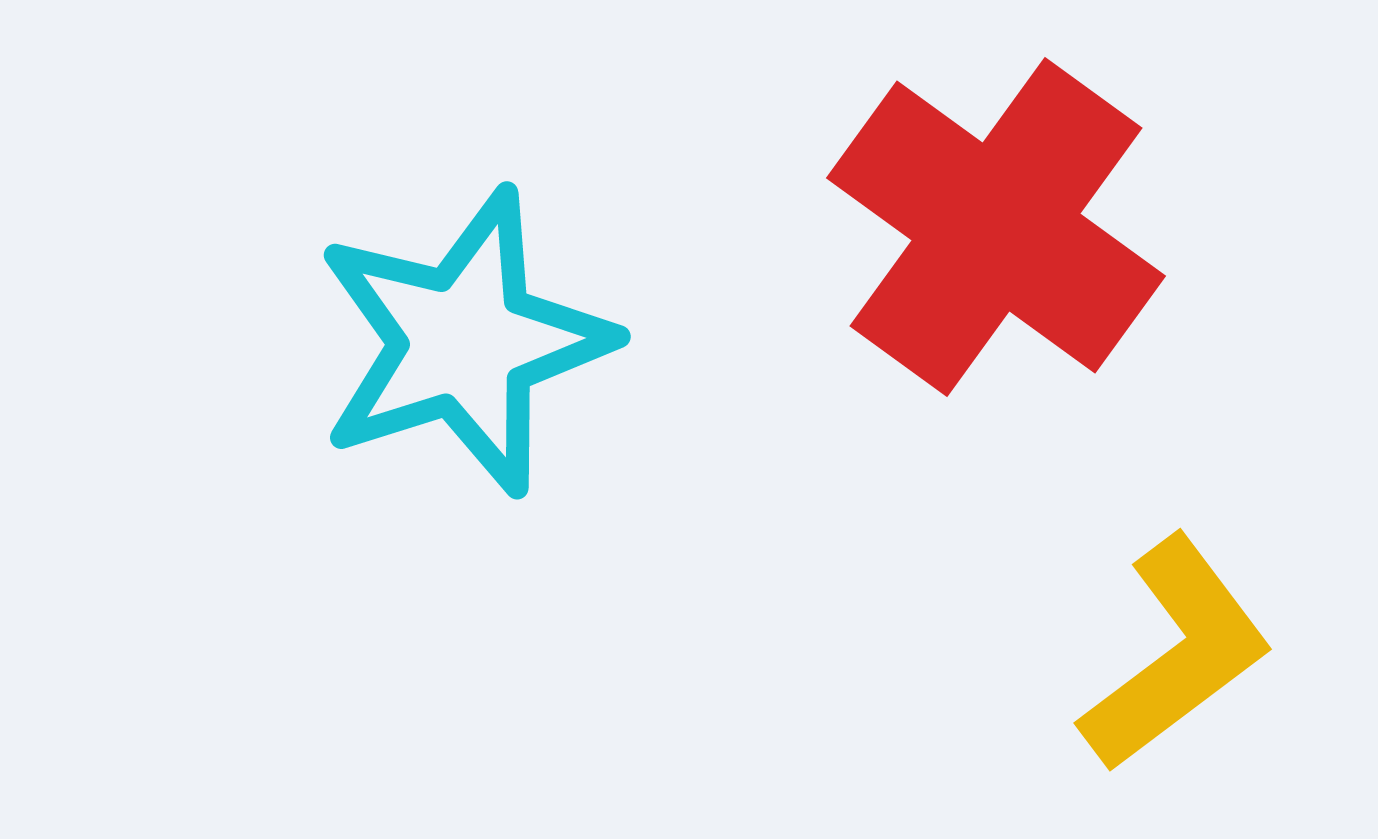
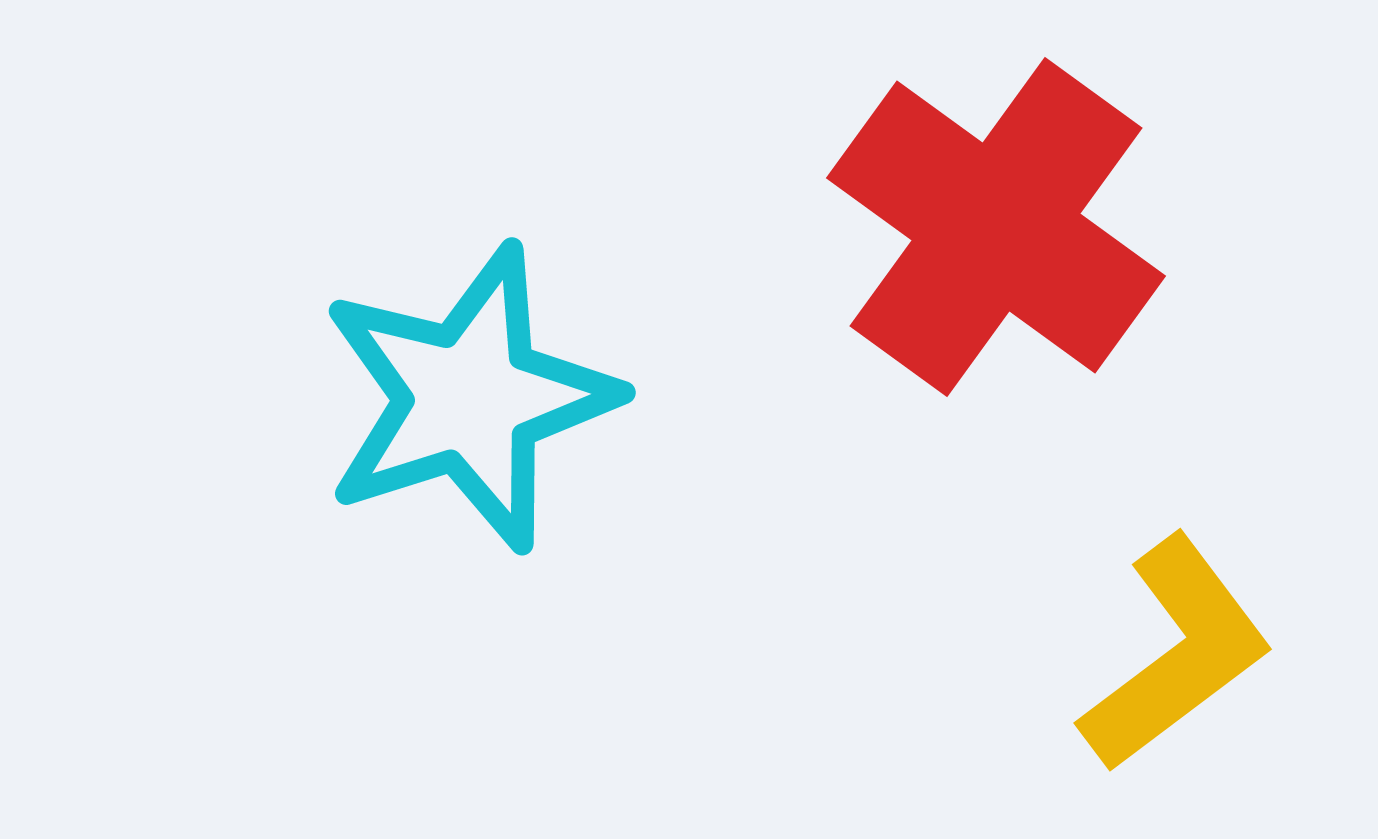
cyan star: moved 5 px right, 56 px down
